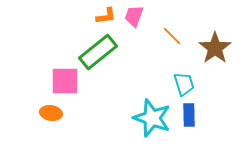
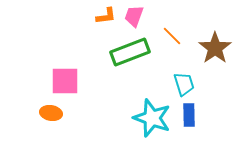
green rectangle: moved 32 px right; rotated 18 degrees clockwise
